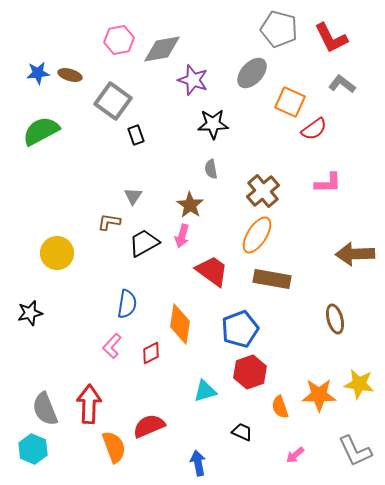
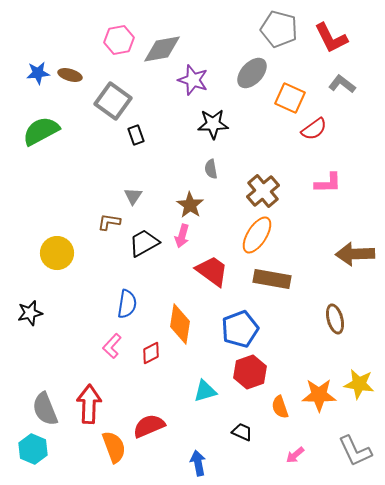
orange square at (290, 102): moved 4 px up
